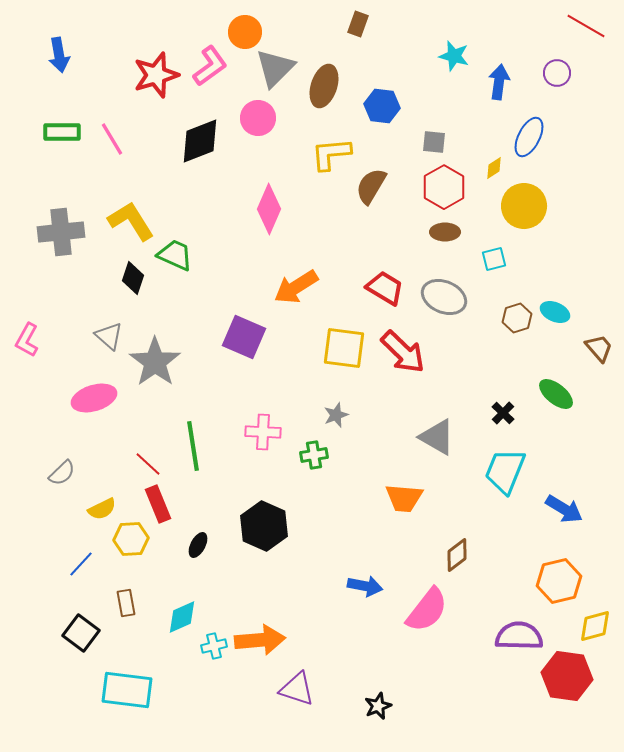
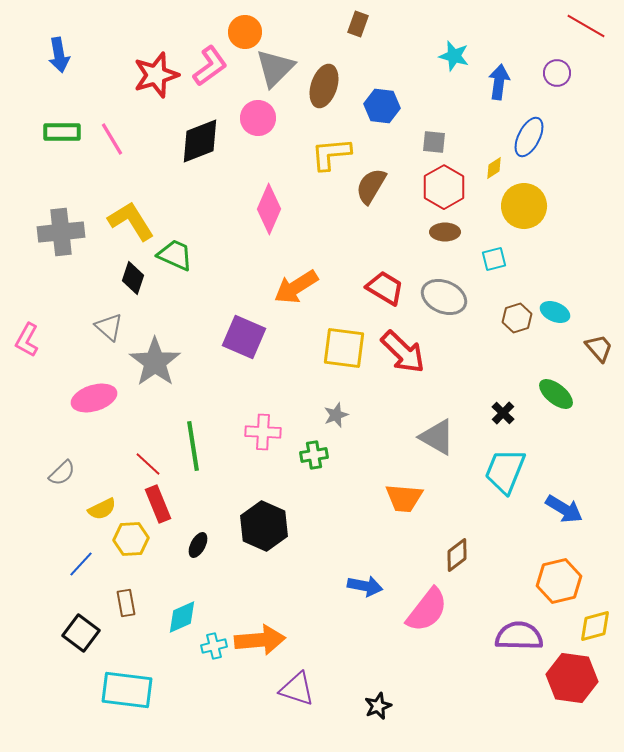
gray triangle at (109, 336): moved 9 px up
red hexagon at (567, 676): moved 5 px right, 2 px down
